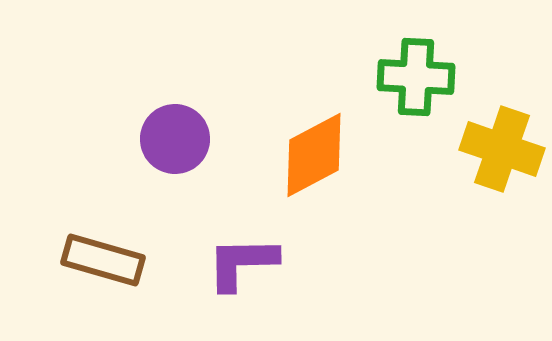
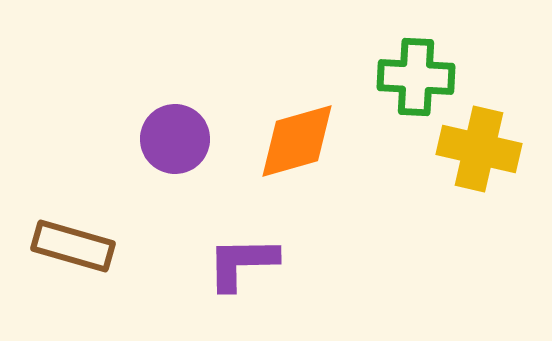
yellow cross: moved 23 px left; rotated 6 degrees counterclockwise
orange diamond: moved 17 px left, 14 px up; rotated 12 degrees clockwise
brown rectangle: moved 30 px left, 14 px up
